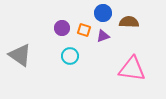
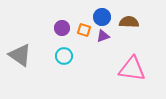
blue circle: moved 1 px left, 4 px down
cyan circle: moved 6 px left
